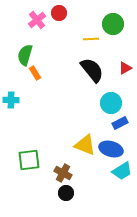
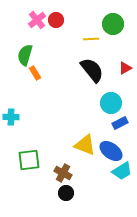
red circle: moved 3 px left, 7 px down
cyan cross: moved 17 px down
blue ellipse: moved 2 px down; rotated 20 degrees clockwise
